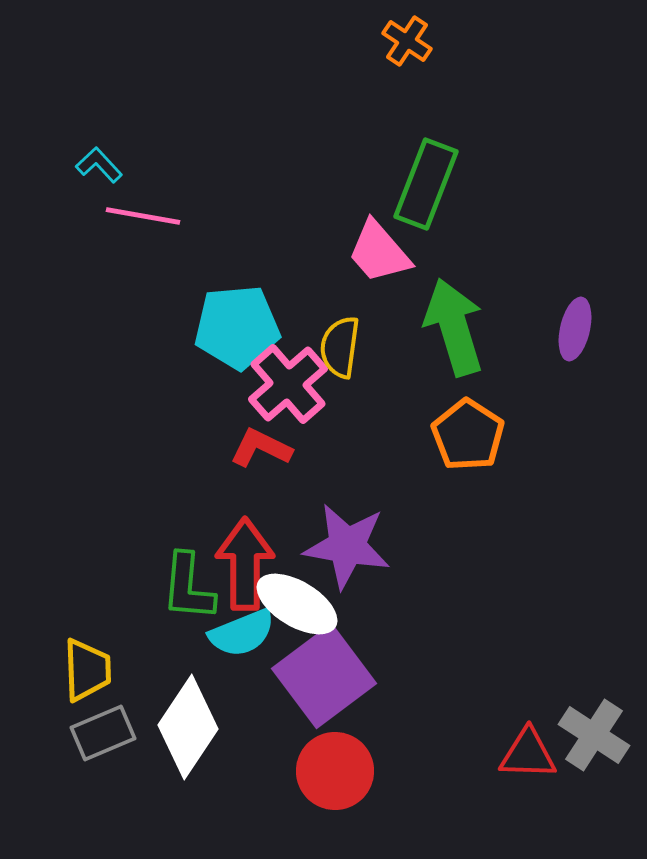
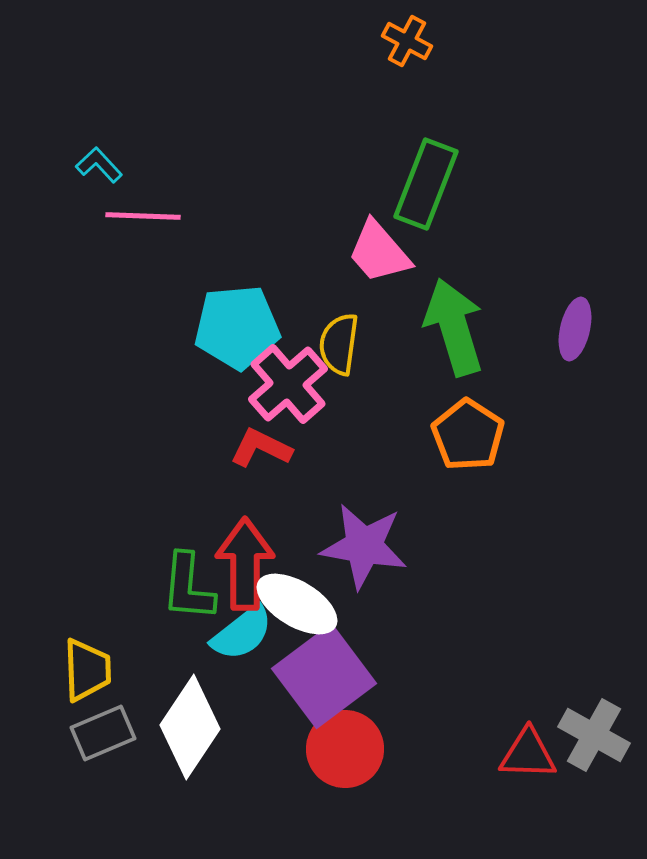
orange cross: rotated 6 degrees counterclockwise
pink line: rotated 8 degrees counterclockwise
yellow semicircle: moved 1 px left, 3 px up
purple star: moved 17 px right
cyan semicircle: rotated 16 degrees counterclockwise
white diamond: moved 2 px right
gray cross: rotated 4 degrees counterclockwise
red circle: moved 10 px right, 22 px up
